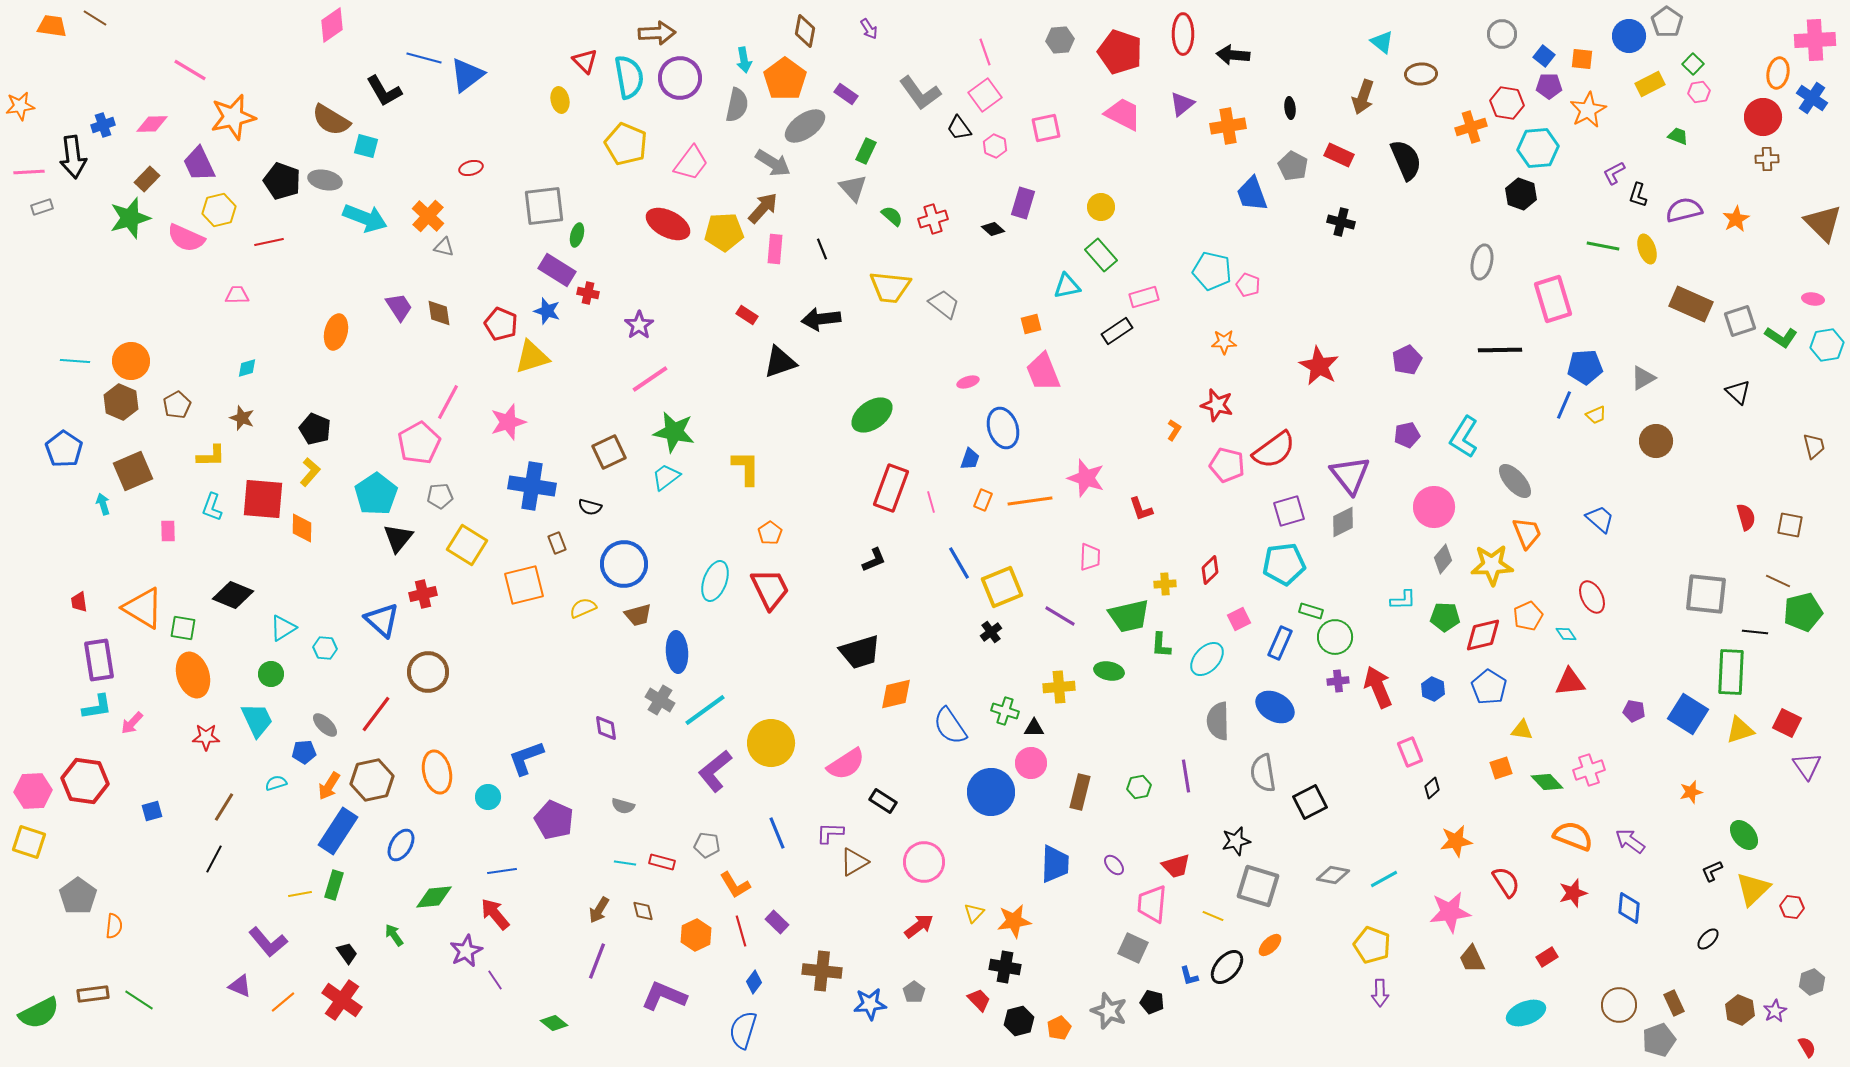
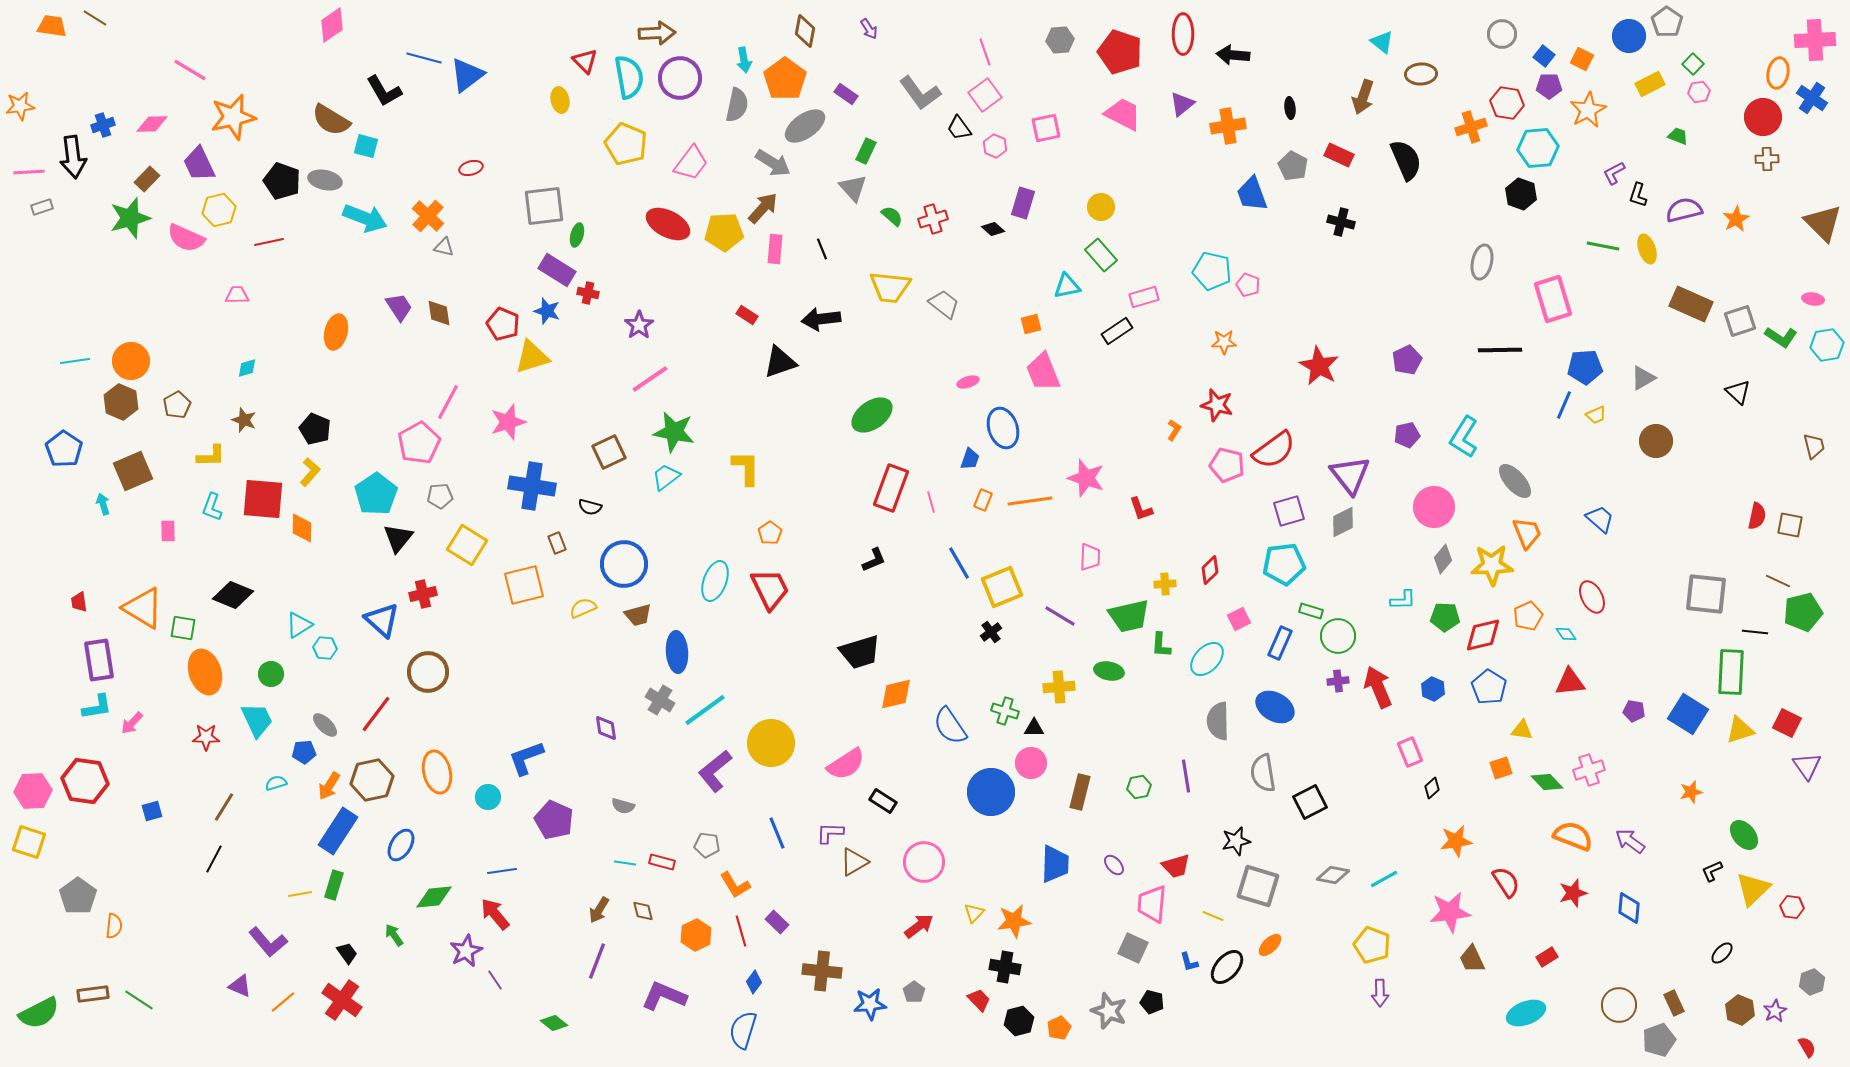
orange square at (1582, 59): rotated 20 degrees clockwise
red pentagon at (501, 324): moved 2 px right
cyan line at (75, 361): rotated 12 degrees counterclockwise
brown star at (242, 418): moved 2 px right, 2 px down
red semicircle at (1746, 517): moved 11 px right, 1 px up; rotated 28 degrees clockwise
cyan triangle at (283, 628): moved 16 px right, 3 px up
green circle at (1335, 637): moved 3 px right, 1 px up
orange ellipse at (193, 675): moved 12 px right, 3 px up
black ellipse at (1708, 939): moved 14 px right, 14 px down
blue L-shape at (1189, 976): moved 14 px up
